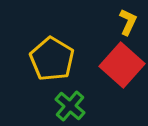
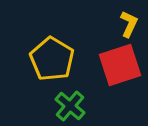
yellow L-shape: moved 1 px right, 2 px down
red square: moved 2 px left; rotated 30 degrees clockwise
